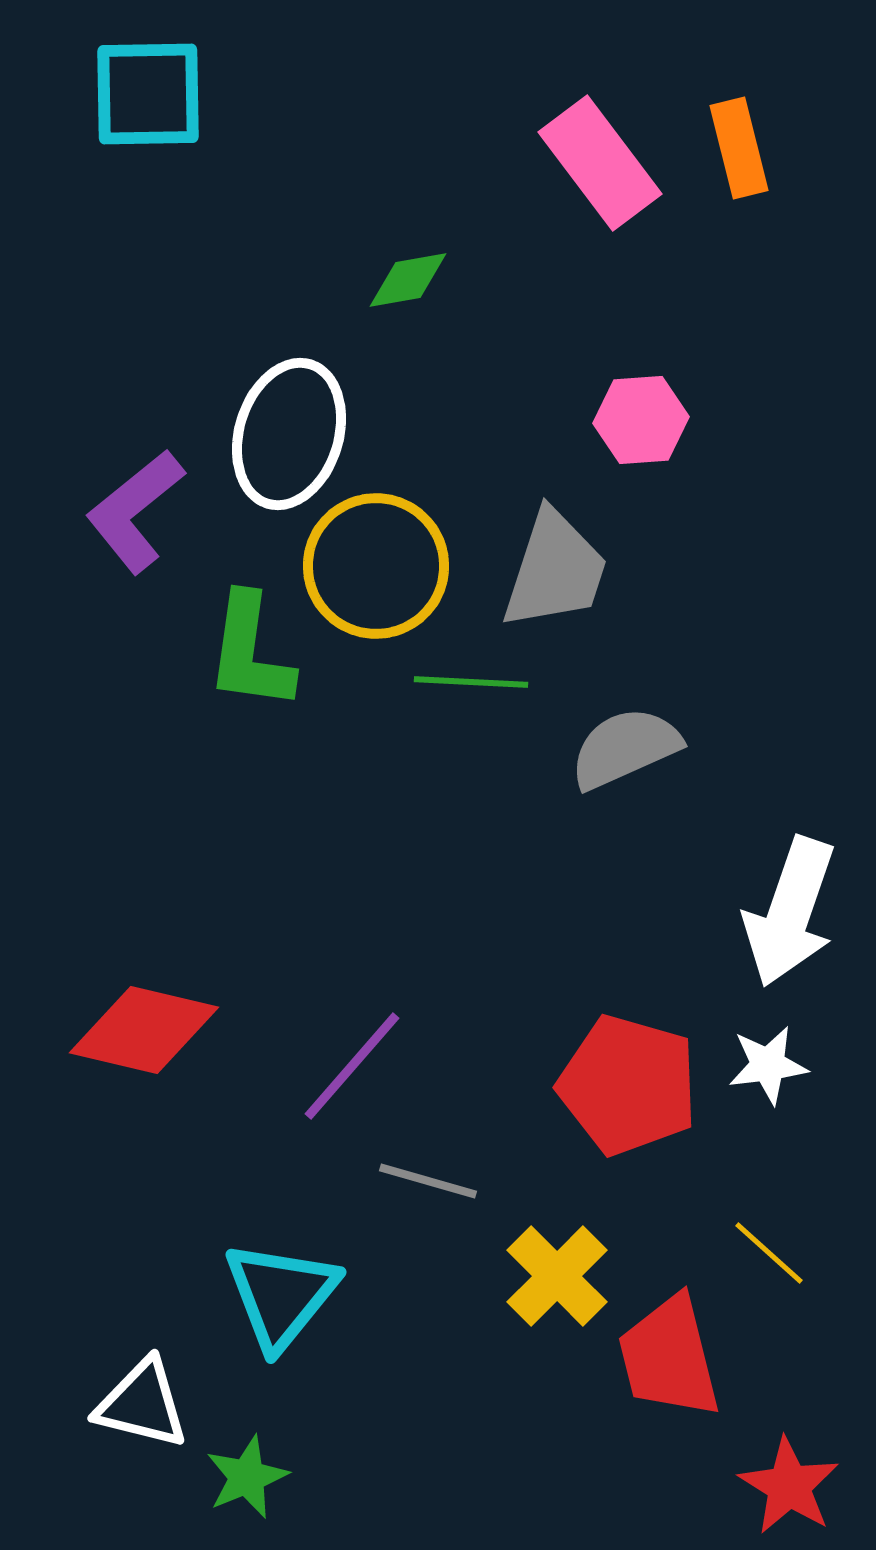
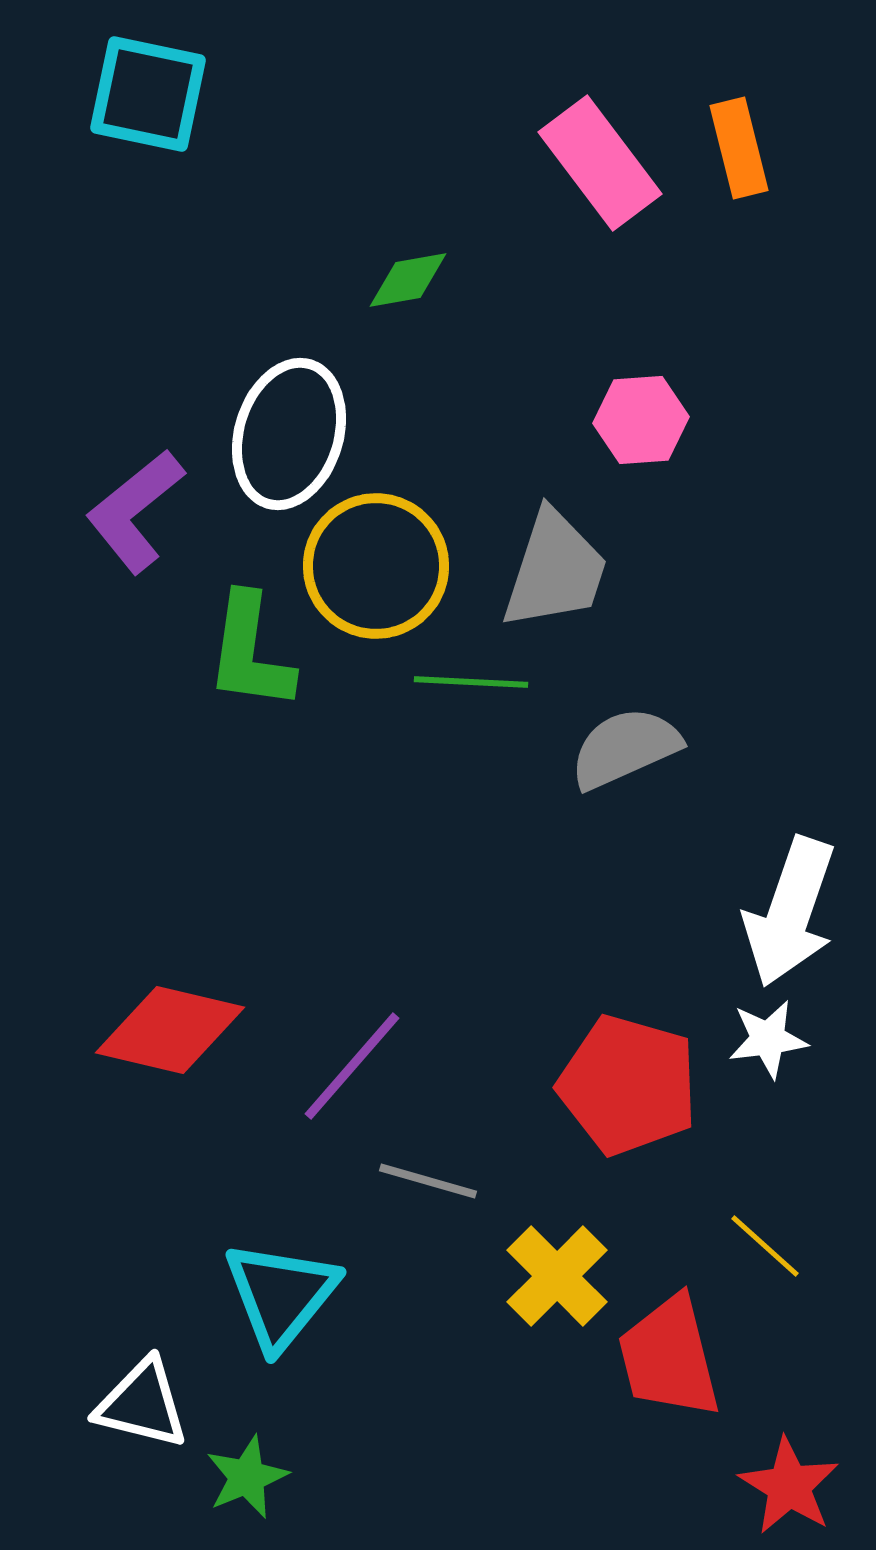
cyan square: rotated 13 degrees clockwise
red diamond: moved 26 px right
white star: moved 26 px up
yellow line: moved 4 px left, 7 px up
